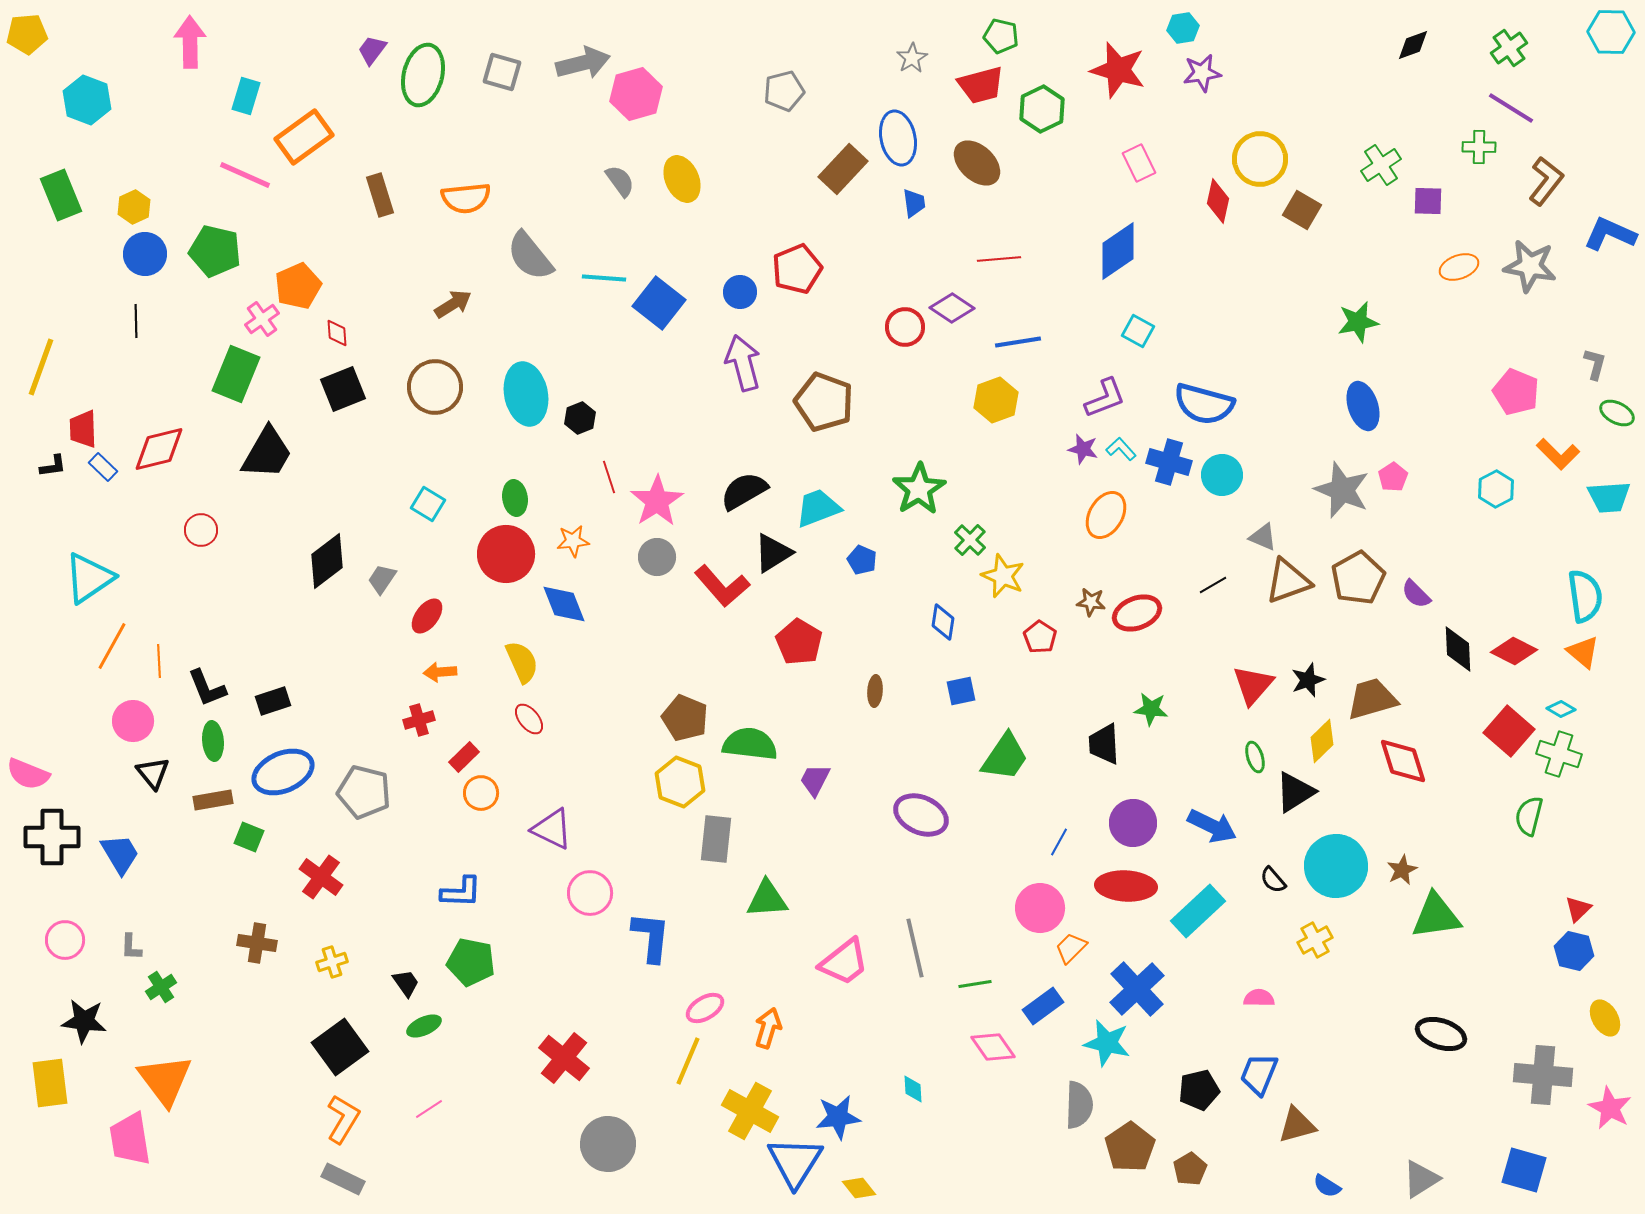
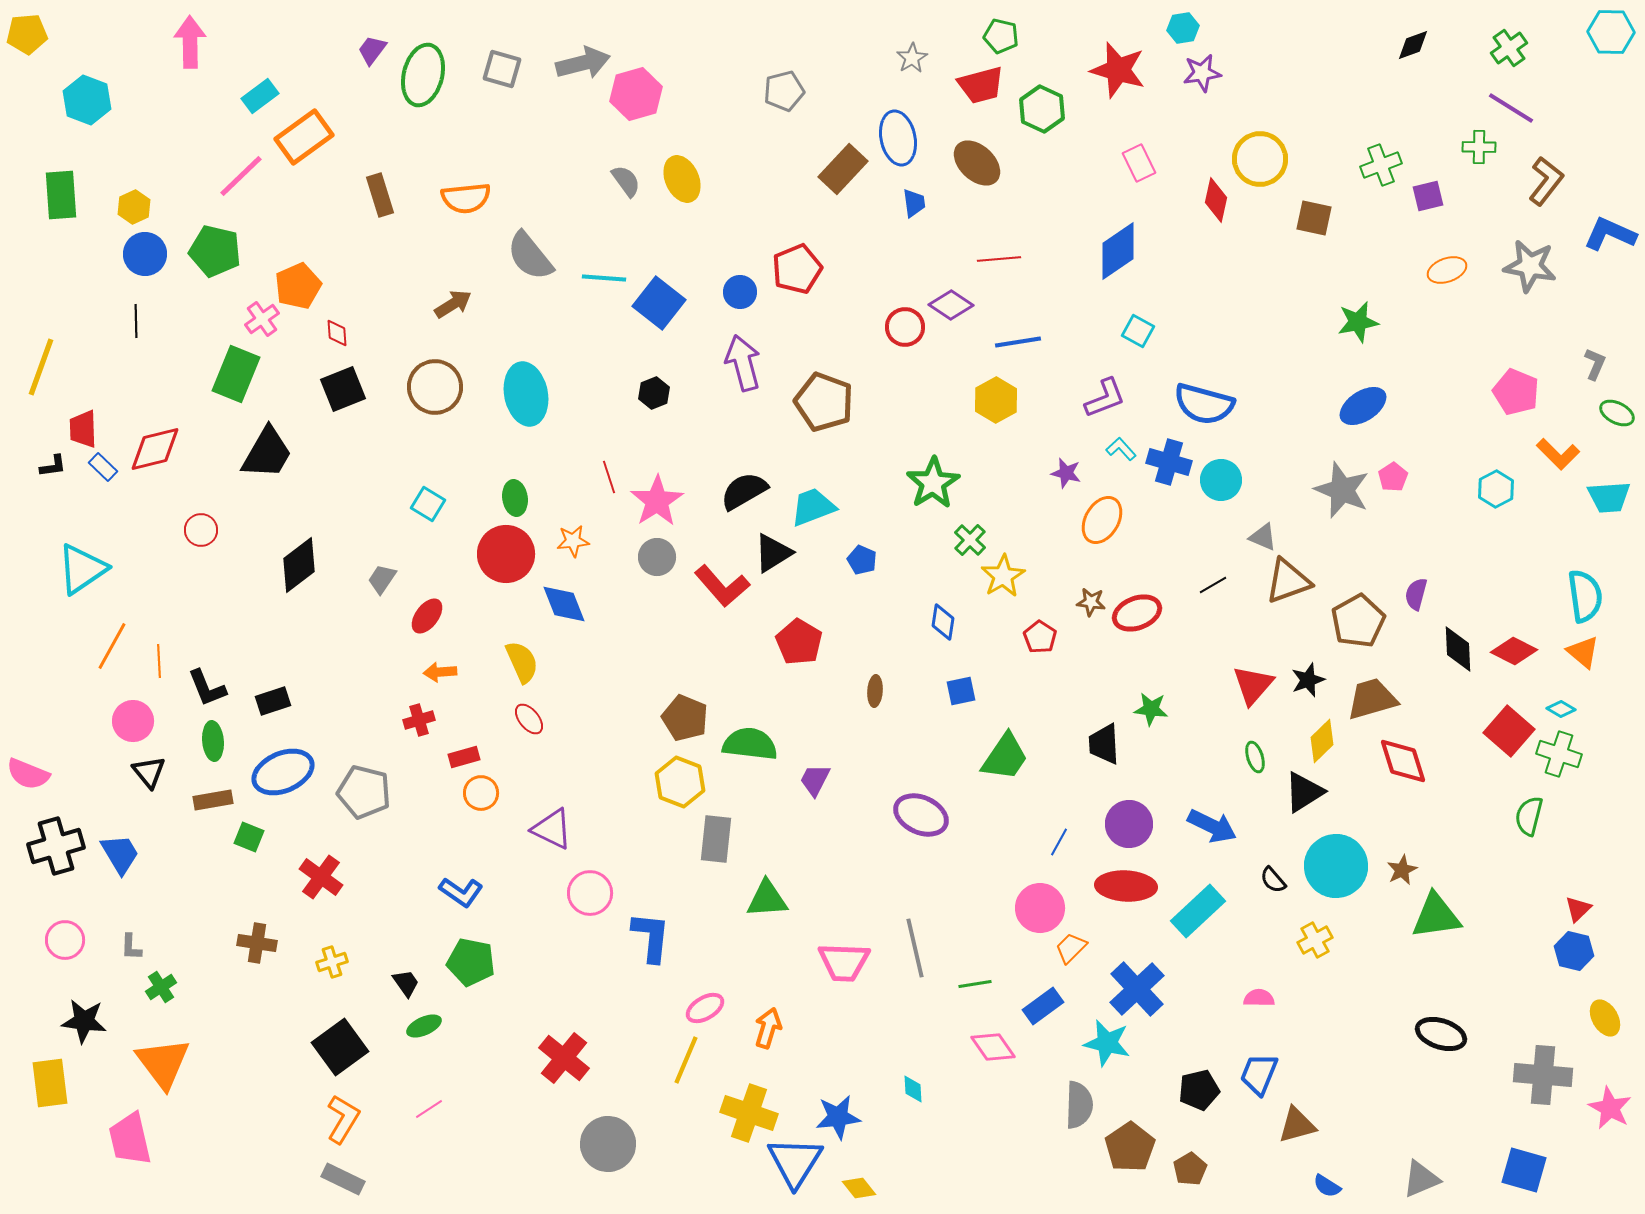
gray square at (502, 72): moved 3 px up
cyan rectangle at (246, 96): moved 14 px right; rotated 36 degrees clockwise
green hexagon at (1042, 109): rotated 9 degrees counterclockwise
green cross at (1381, 165): rotated 12 degrees clockwise
pink line at (245, 175): moved 4 px left, 1 px down; rotated 68 degrees counterclockwise
gray semicircle at (620, 181): moved 6 px right
green rectangle at (61, 195): rotated 18 degrees clockwise
red diamond at (1218, 201): moved 2 px left, 1 px up
purple square at (1428, 201): moved 5 px up; rotated 16 degrees counterclockwise
brown square at (1302, 210): moved 12 px right, 8 px down; rotated 18 degrees counterclockwise
orange ellipse at (1459, 267): moved 12 px left, 3 px down
purple diamond at (952, 308): moved 1 px left, 3 px up
gray L-shape at (1595, 364): rotated 8 degrees clockwise
yellow hexagon at (996, 400): rotated 9 degrees counterclockwise
blue ellipse at (1363, 406): rotated 75 degrees clockwise
black hexagon at (580, 418): moved 74 px right, 25 px up
red diamond at (159, 449): moved 4 px left
purple star at (1083, 449): moved 17 px left, 24 px down
cyan circle at (1222, 475): moved 1 px left, 5 px down
green star at (919, 489): moved 14 px right, 6 px up
cyan trapezoid at (818, 508): moved 5 px left, 1 px up
orange ellipse at (1106, 515): moved 4 px left, 5 px down
black diamond at (327, 561): moved 28 px left, 4 px down
yellow star at (1003, 576): rotated 18 degrees clockwise
cyan triangle at (89, 578): moved 7 px left, 9 px up
brown pentagon at (1358, 578): moved 43 px down
purple semicircle at (1416, 594): rotated 60 degrees clockwise
red rectangle at (464, 757): rotated 28 degrees clockwise
black triangle at (153, 773): moved 4 px left, 1 px up
black triangle at (1295, 792): moved 9 px right
purple circle at (1133, 823): moved 4 px left, 1 px down
black cross at (52, 837): moved 4 px right, 9 px down; rotated 16 degrees counterclockwise
blue L-shape at (461, 892): rotated 33 degrees clockwise
pink trapezoid at (844, 962): rotated 40 degrees clockwise
yellow line at (688, 1061): moved 2 px left, 1 px up
orange triangle at (165, 1080): moved 2 px left, 17 px up
yellow cross at (750, 1111): moved 1 px left, 2 px down; rotated 10 degrees counterclockwise
pink trapezoid at (130, 1139): rotated 4 degrees counterclockwise
gray triangle at (1421, 1179): rotated 9 degrees clockwise
